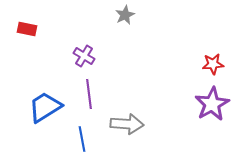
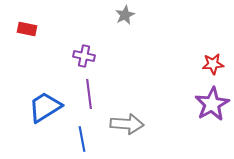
purple cross: rotated 20 degrees counterclockwise
